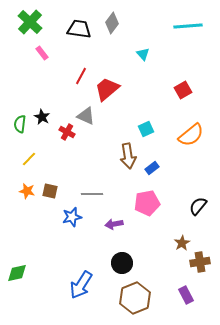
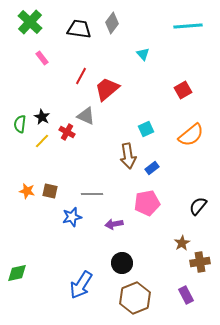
pink rectangle: moved 5 px down
yellow line: moved 13 px right, 18 px up
